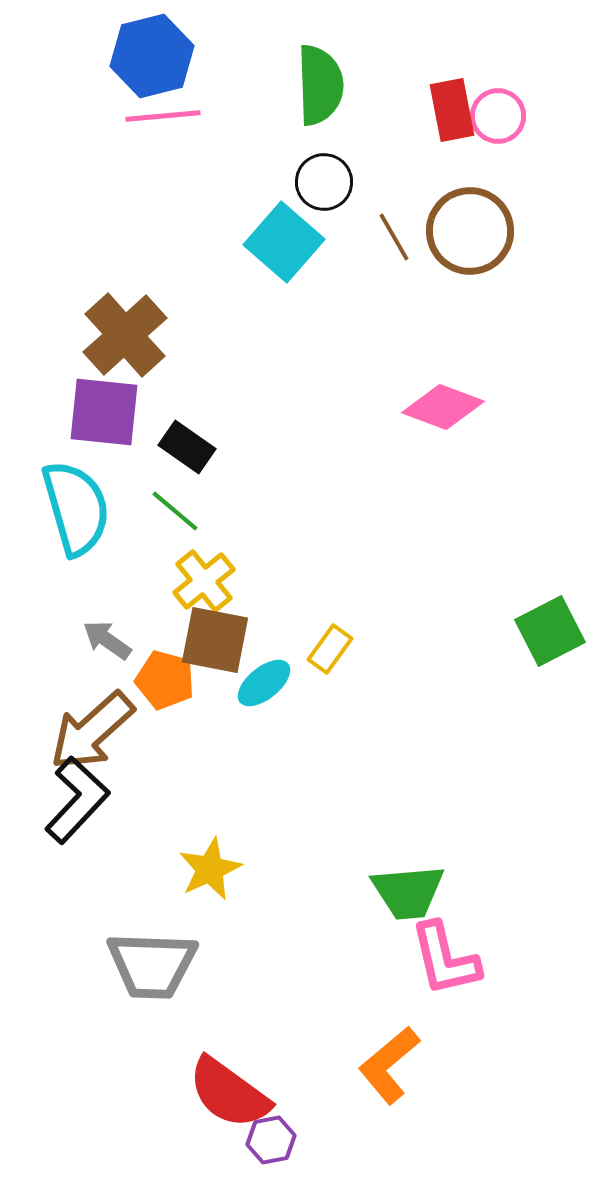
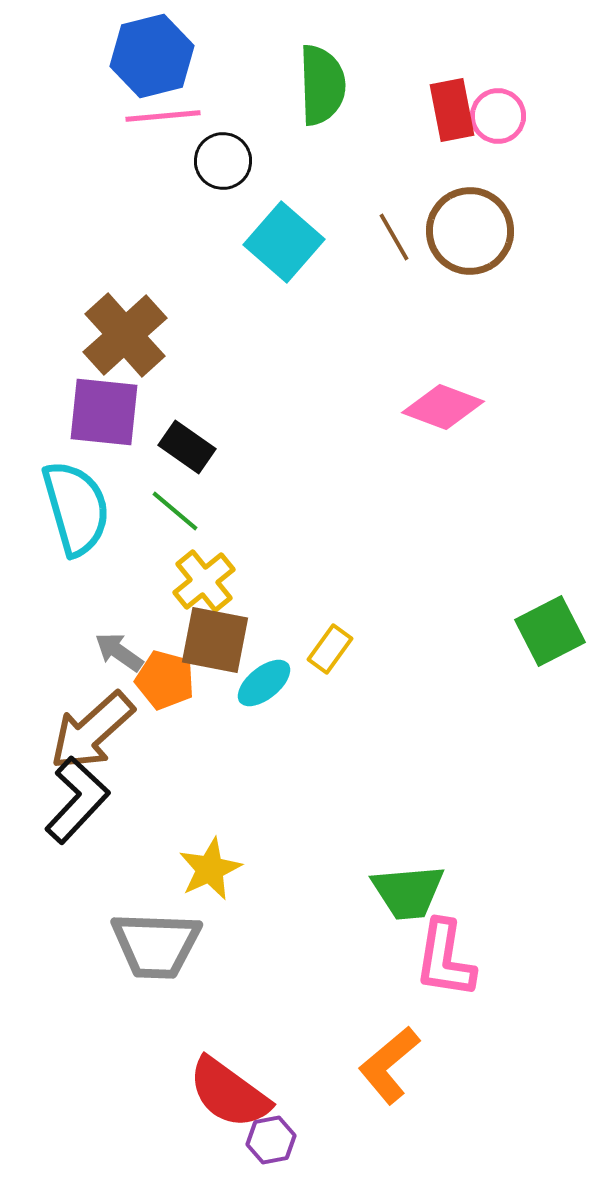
green semicircle: moved 2 px right
black circle: moved 101 px left, 21 px up
gray arrow: moved 12 px right, 12 px down
pink L-shape: rotated 22 degrees clockwise
gray trapezoid: moved 4 px right, 20 px up
